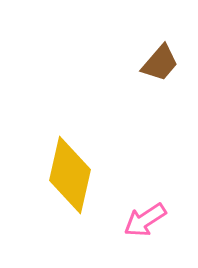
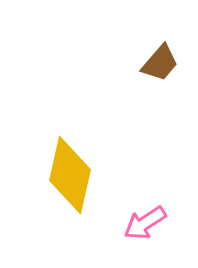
pink arrow: moved 3 px down
